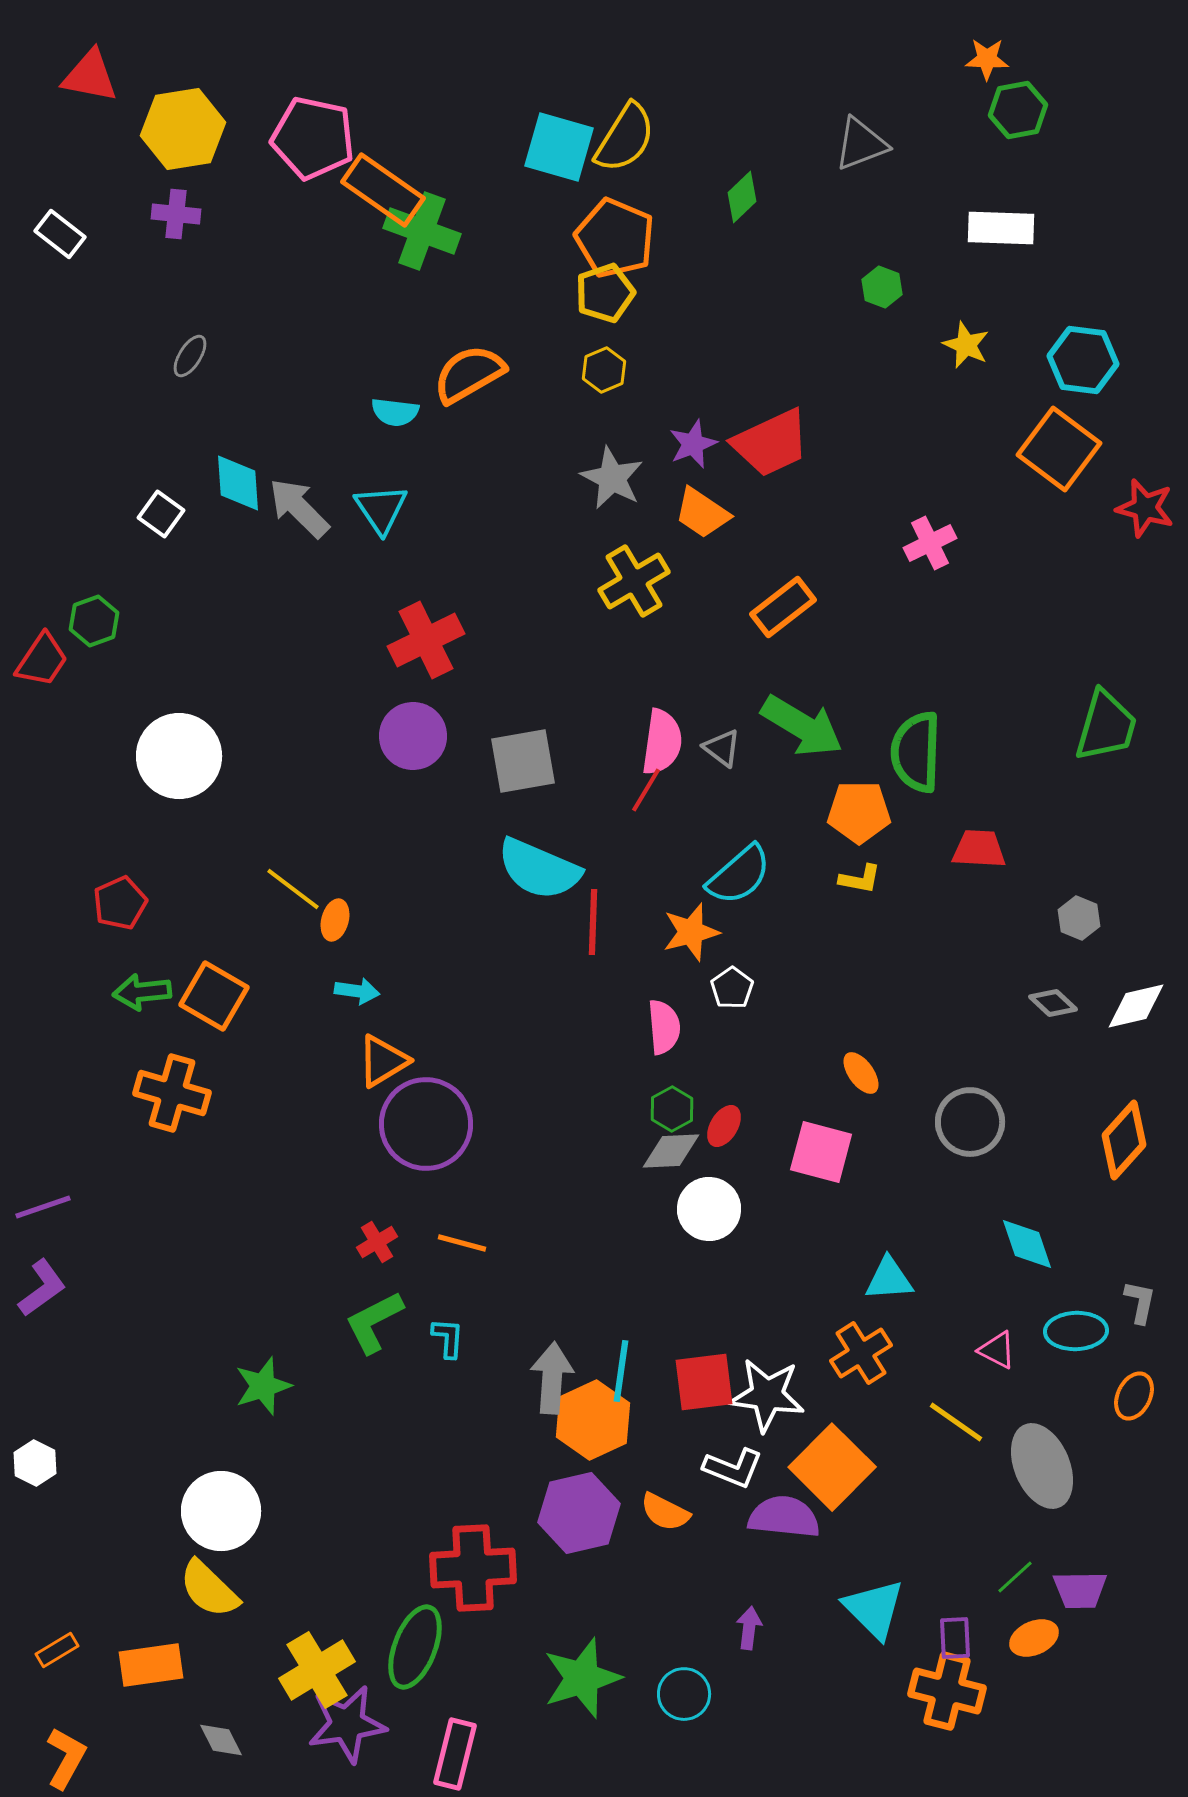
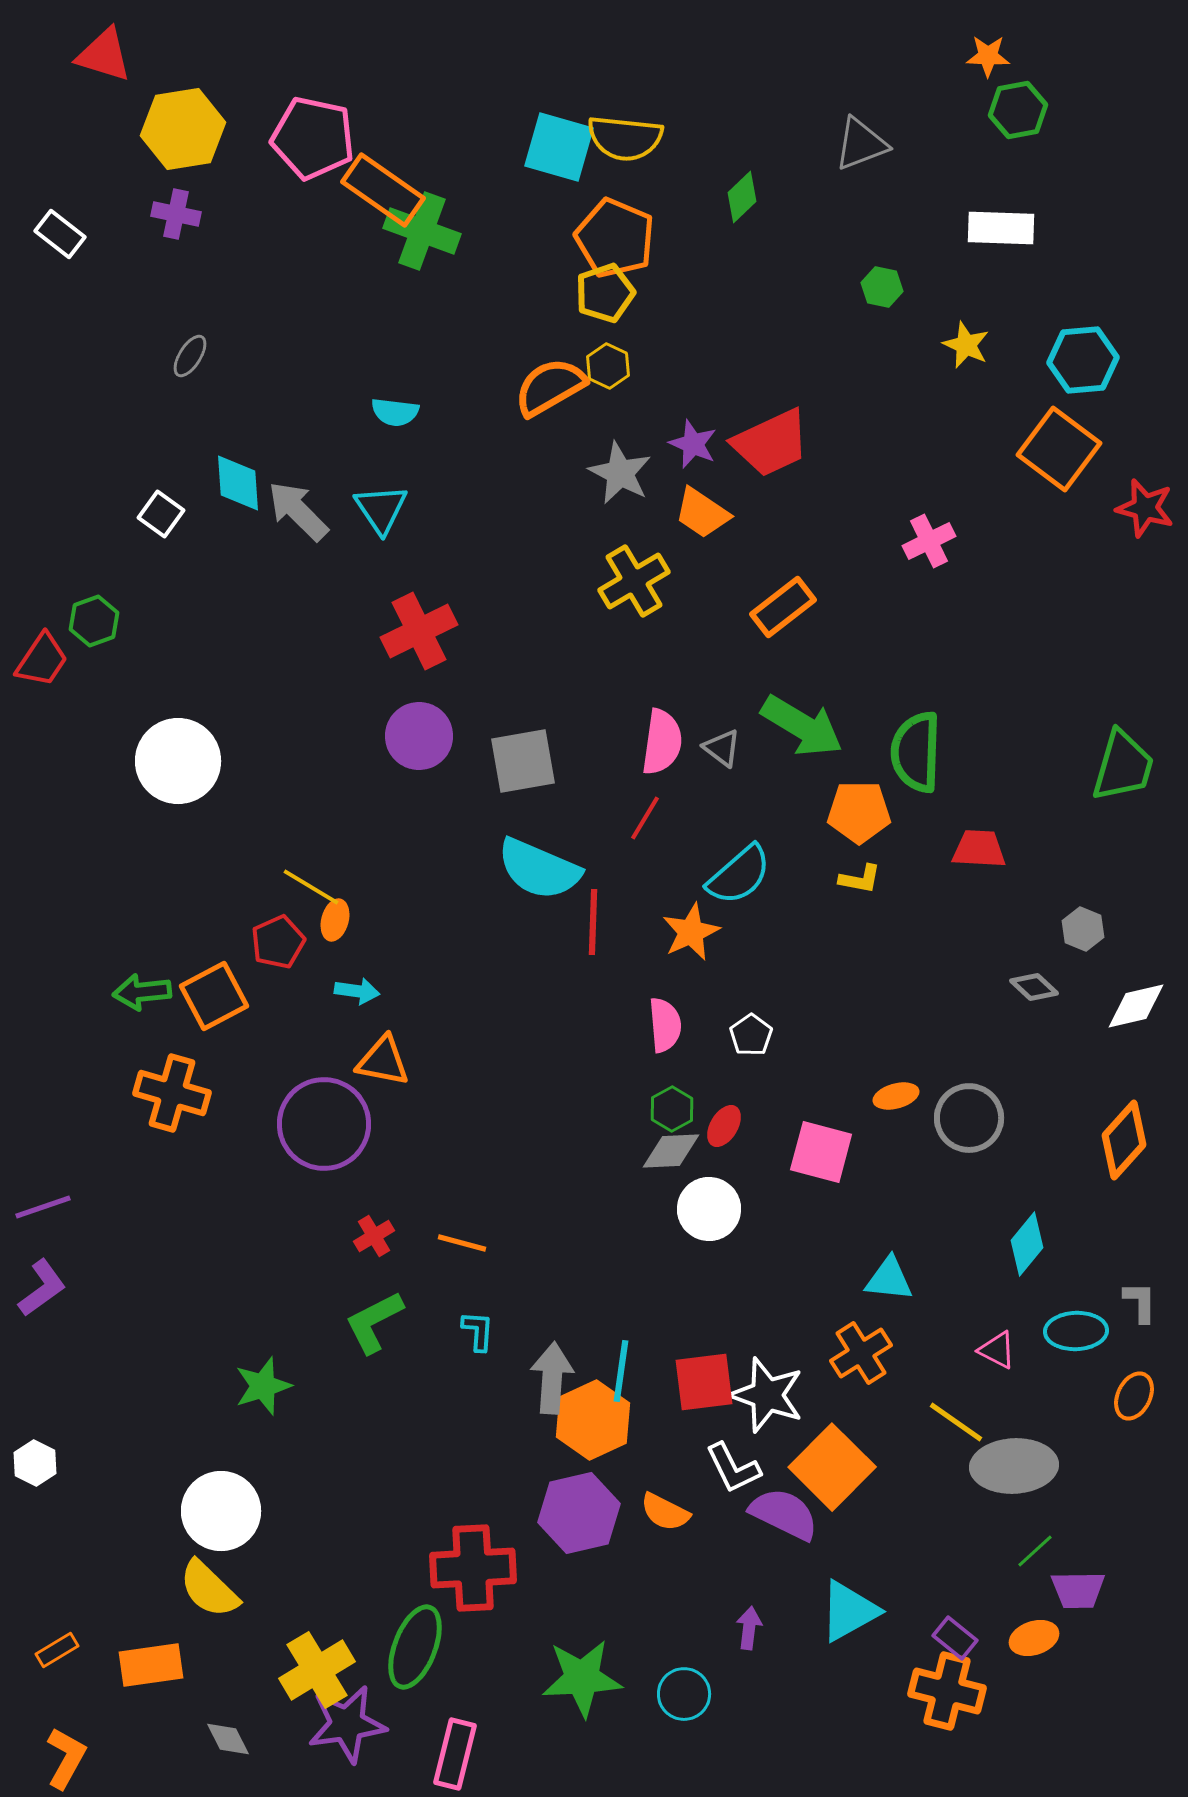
orange star at (987, 59): moved 1 px right, 3 px up
red triangle at (90, 76): moved 14 px right, 21 px up; rotated 6 degrees clockwise
yellow semicircle at (625, 138): rotated 64 degrees clockwise
purple cross at (176, 214): rotated 6 degrees clockwise
green hexagon at (882, 287): rotated 9 degrees counterclockwise
cyan hexagon at (1083, 360): rotated 12 degrees counterclockwise
yellow hexagon at (604, 370): moved 4 px right, 4 px up; rotated 12 degrees counterclockwise
orange semicircle at (469, 374): moved 81 px right, 13 px down
purple star at (693, 444): rotated 27 degrees counterclockwise
gray star at (612, 478): moved 8 px right, 5 px up
gray arrow at (299, 508): moved 1 px left, 3 px down
pink cross at (930, 543): moved 1 px left, 2 px up
red cross at (426, 640): moved 7 px left, 9 px up
green trapezoid at (1106, 726): moved 17 px right, 40 px down
purple circle at (413, 736): moved 6 px right
white circle at (179, 756): moved 1 px left, 5 px down
red line at (646, 790): moved 1 px left, 28 px down
yellow line at (293, 889): moved 18 px right, 2 px up; rotated 6 degrees counterclockwise
red pentagon at (120, 903): moved 158 px right, 39 px down
gray hexagon at (1079, 918): moved 4 px right, 11 px down
orange star at (691, 932): rotated 10 degrees counterclockwise
white pentagon at (732, 988): moved 19 px right, 47 px down
orange square at (214, 996): rotated 32 degrees clockwise
gray diamond at (1053, 1003): moved 19 px left, 16 px up
pink semicircle at (664, 1027): moved 1 px right, 2 px up
orange triangle at (383, 1061): rotated 42 degrees clockwise
orange ellipse at (861, 1073): moved 35 px right, 23 px down; rotated 69 degrees counterclockwise
gray circle at (970, 1122): moved 1 px left, 4 px up
purple circle at (426, 1124): moved 102 px left
red cross at (377, 1242): moved 3 px left, 6 px up
cyan diamond at (1027, 1244): rotated 58 degrees clockwise
cyan triangle at (889, 1279): rotated 10 degrees clockwise
gray L-shape at (1140, 1302): rotated 12 degrees counterclockwise
cyan L-shape at (448, 1338): moved 30 px right, 7 px up
white star at (767, 1395): rotated 12 degrees clockwise
gray ellipse at (1042, 1466): moved 28 px left; rotated 70 degrees counterclockwise
white L-shape at (733, 1468): rotated 42 degrees clockwise
purple semicircle at (784, 1517): moved 3 px up; rotated 20 degrees clockwise
green line at (1015, 1577): moved 20 px right, 26 px up
purple trapezoid at (1080, 1590): moved 2 px left
cyan triangle at (874, 1609): moved 25 px left, 2 px down; rotated 46 degrees clockwise
purple rectangle at (955, 1638): rotated 48 degrees counterclockwise
orange ellipse at (1034, 1638): rotated 6 degrees clockwise
green star at (582, 1678): rotated 14 degrees clockwise
gray diamond at (221, 1740): moved 7 px right, 1 px up
